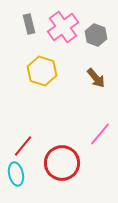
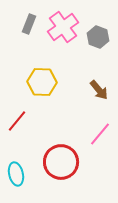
gray rectangle: rotated 36 degrees clockwise
gray hexagon: moved 2 px right, 2 px down
yellow hexagon: moved 11 px down; rotated 16 degrees counterclockwise
brown arrow: moved 3 px right, 12 px down
red line: moved 6 px left, 25 px up
red circle: moved 1 px left, 1 px up
